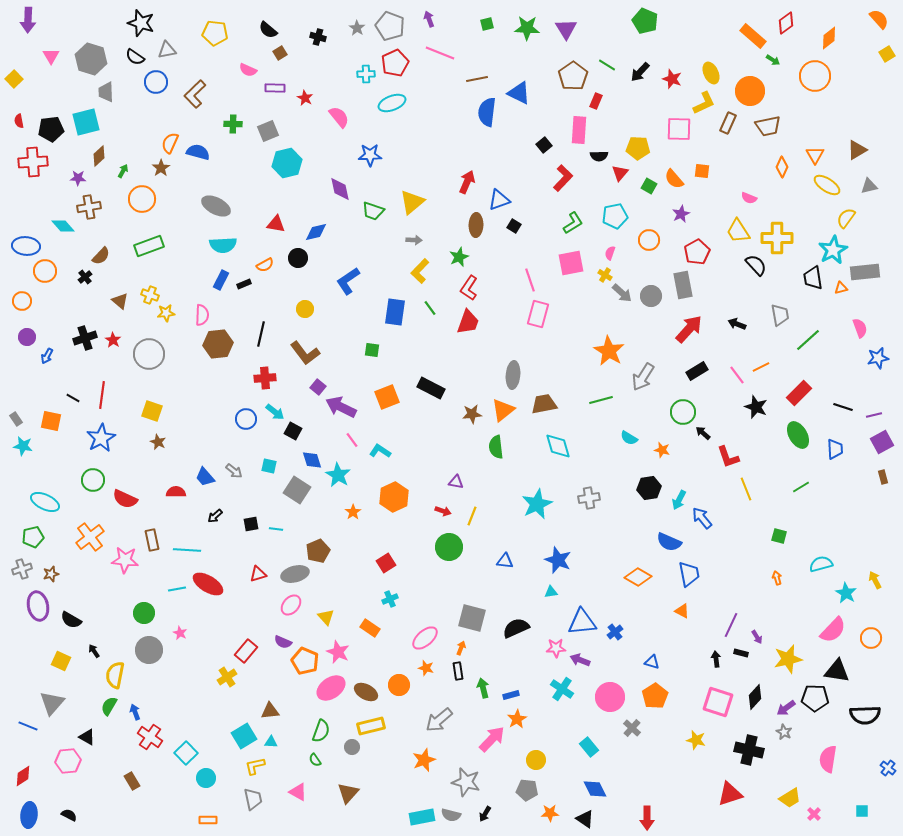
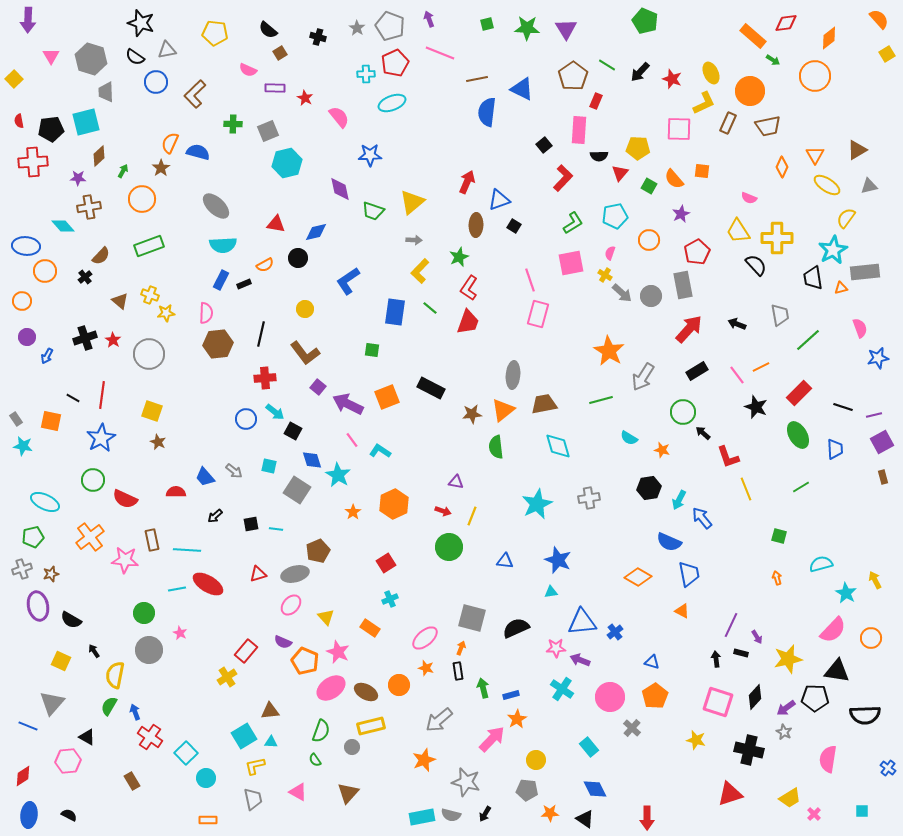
red diamond at (786, 23): rotated 30 degrees clockwise
blue triangle at (519, 93): moved 3 px right, 4 px up
gray ellipse at (216, 206): rotated 16 degrees clockwise
green line at (430, 308): rotated 14 degrees counterclockwise
pink semicircle at (202, 315): moved 4 px right, 2 px up
purple arrow at (341, 407): moved 7 px right, 3 px up
orange hexagon at (394, 497): moved 7 px down
